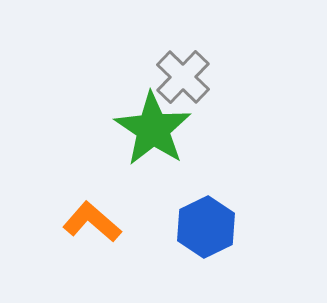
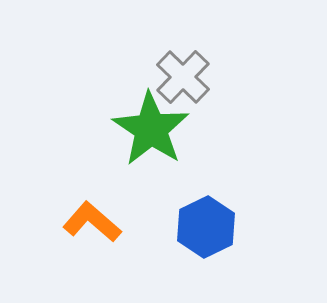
green star: moved 2 px left
